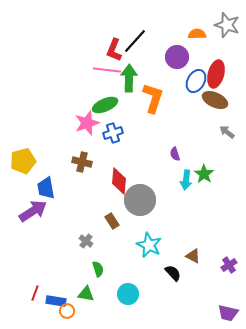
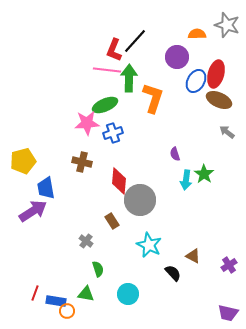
brown ellipse: moved 4 px right
pink star: rotated 15 degrees clockwise
